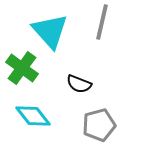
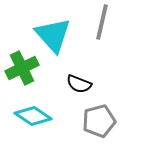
cyan triangle: moved 3 px right, 4 px down
green cross: rotated 28 degrees clockwise
cyan diamond: rotated 18 degrees counterclockwise
gray pentagon: moved 4 px up
